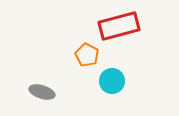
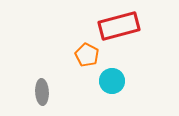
gray ellipse: rotated 70 degrees clockwise
